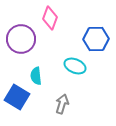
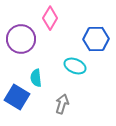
pink diamond: rotated 10 degrees clockwise
cyan semicircle: moved 2 px down
